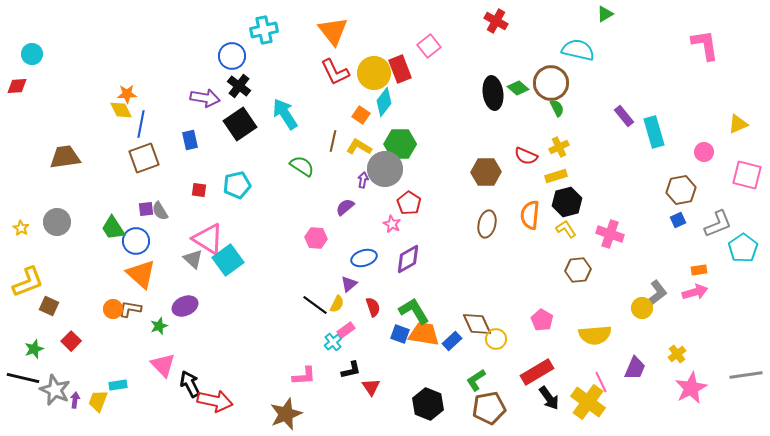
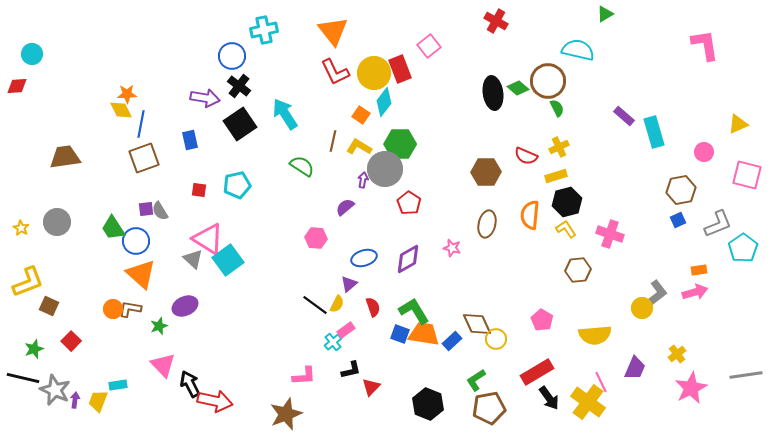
brown circle at (551, 83): moved 3 px left, 2 px up
purple rectangle at (624, 116): rotated 10 degrees counterclockwise
pink star at (392, 224): moved 60 px right, 24 px down; rotated 12 degrees counterclockwise
red triangle at (371, 387): rotated 18 degrees clockwise
